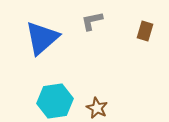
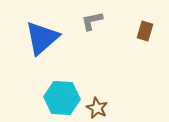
cyan hexagon: moved 7 px right, 3 px up; rotated 12 degrees clockwise
